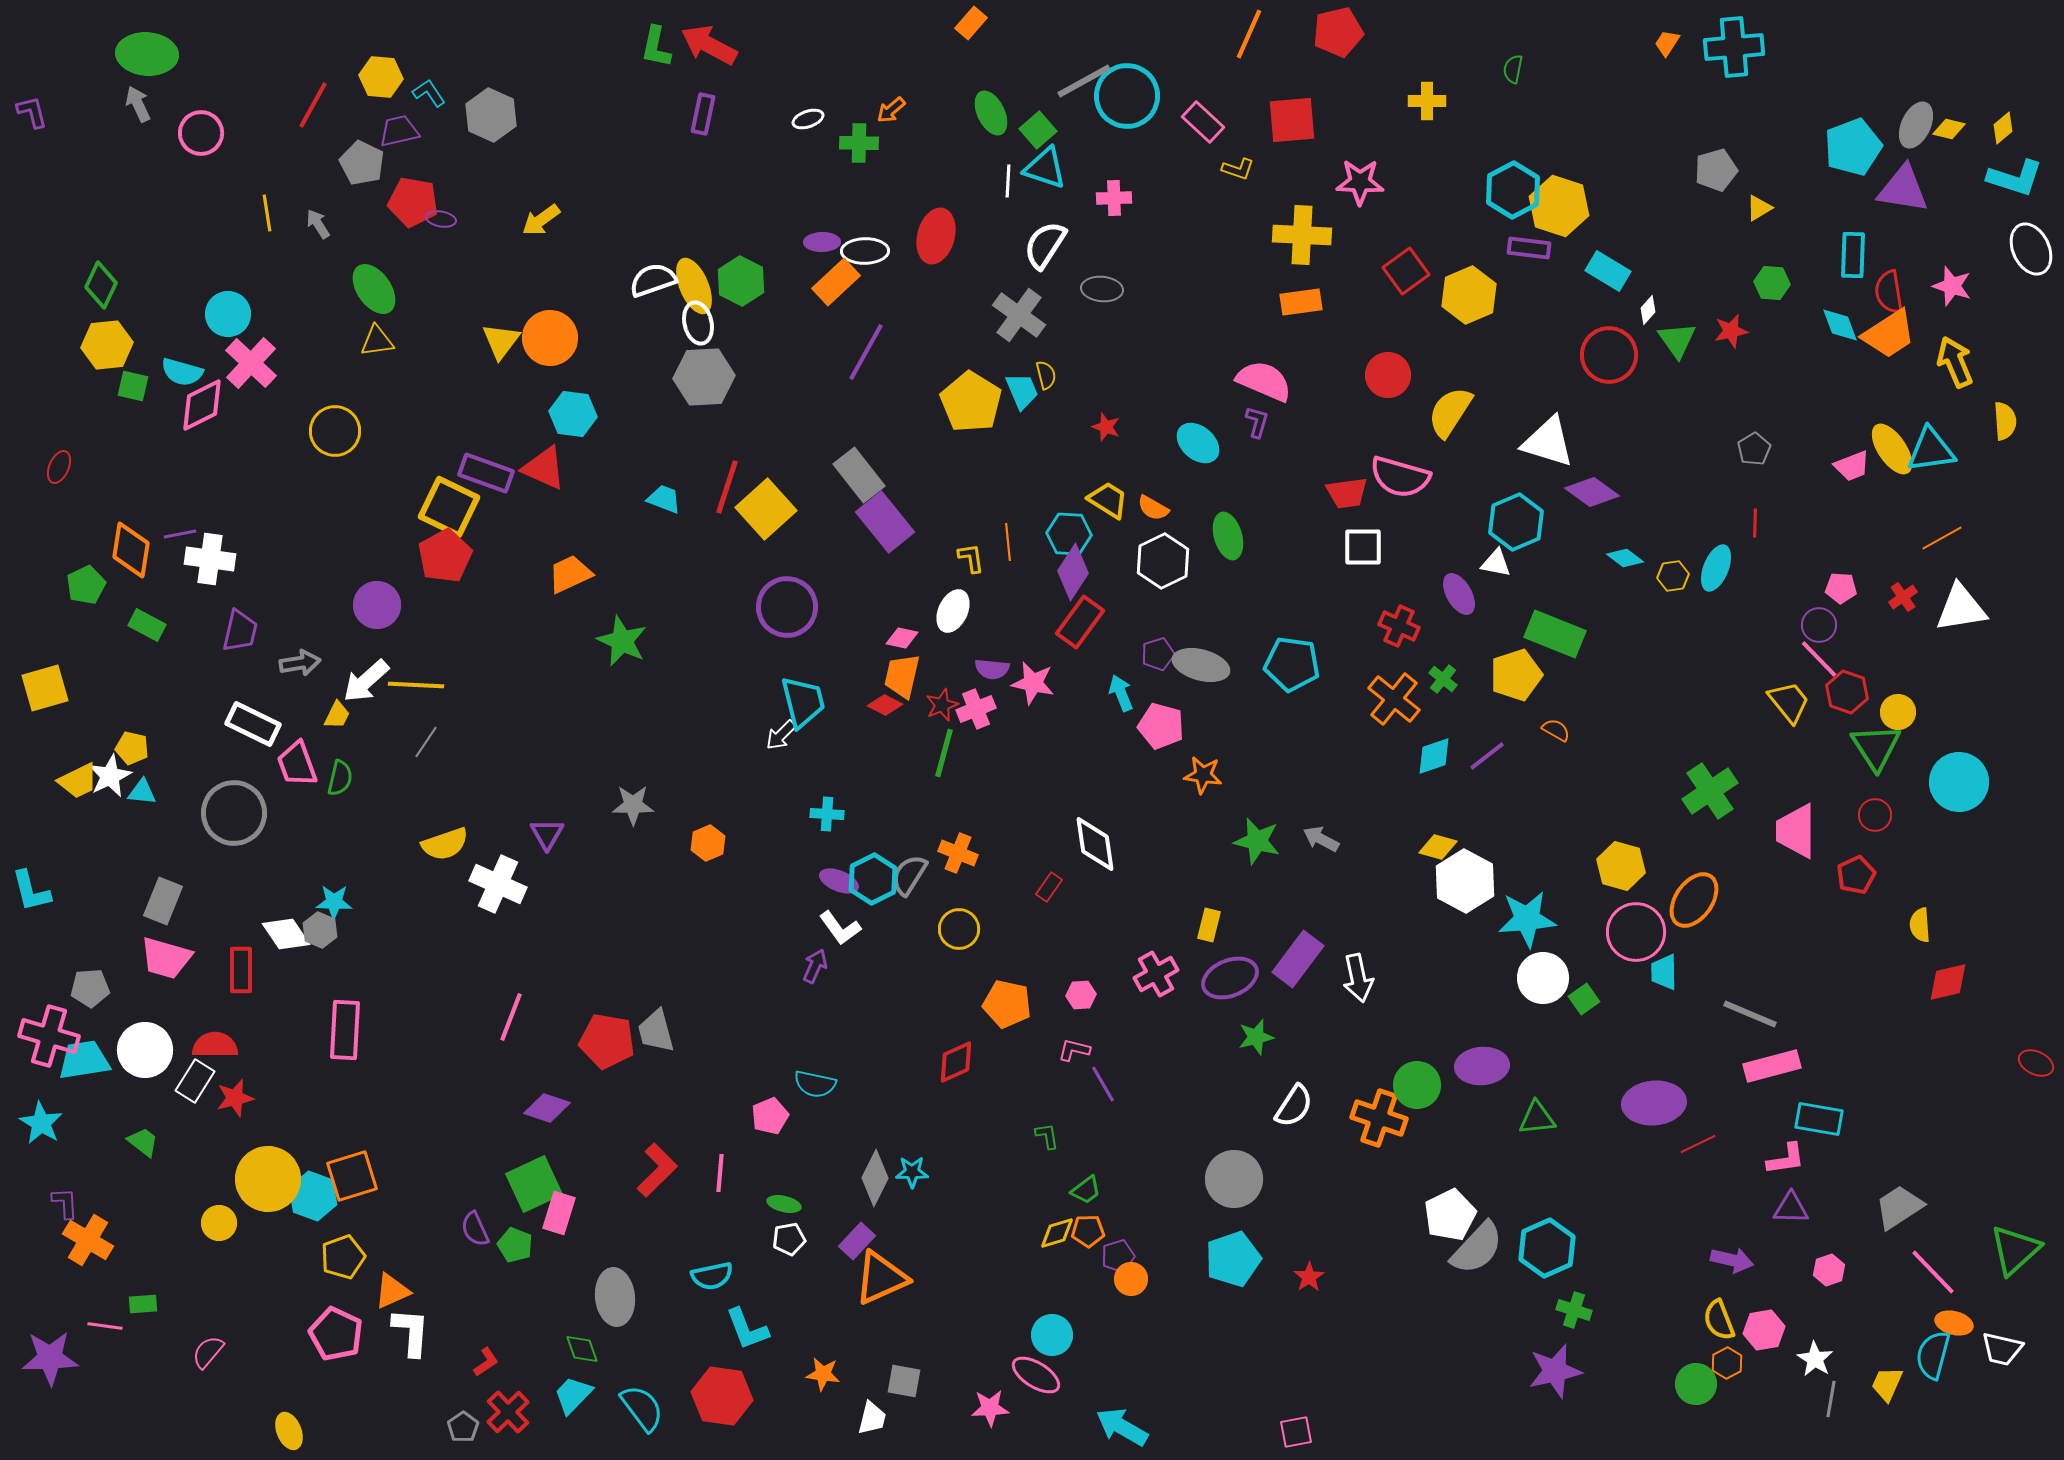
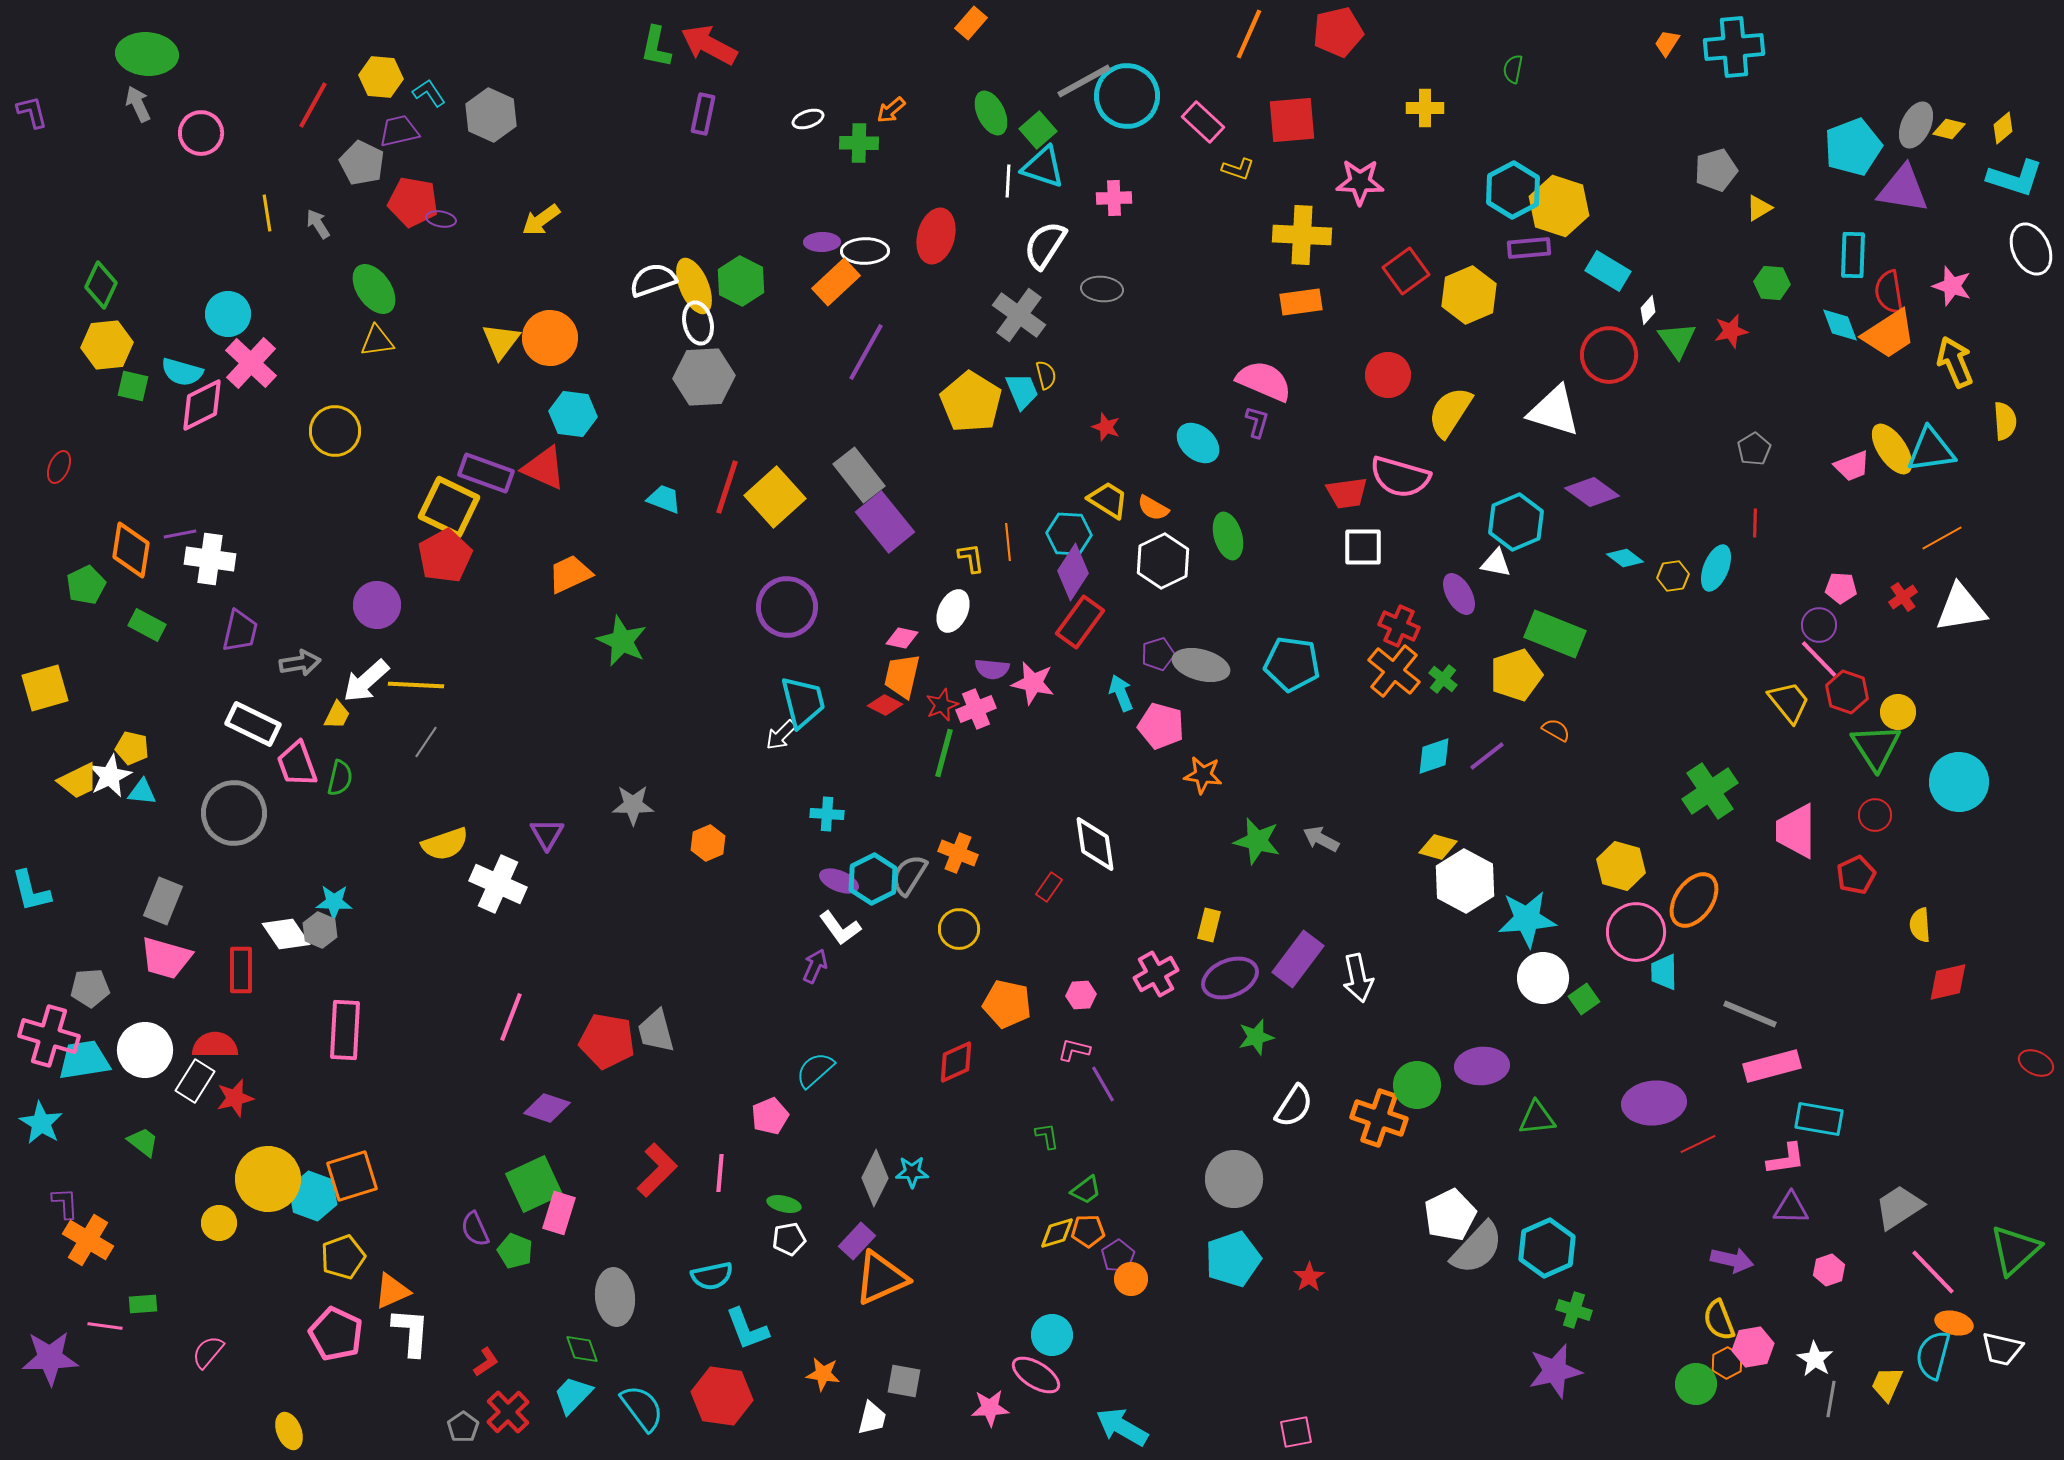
yellow cross at (1427, 101): moved 2 px left, 7 px down
cyan triangle at (1045, 168): moved 2 px left, 1 px up
purple rectangle at (1529, 248): rotated 12 degrees counterclockwise
white triangle at (1548, 442): moved 6 px right, 31 px up
yellow square at (766, 509): moved 9 px right, 12 px up
orange cross at (1394, 699): moved 28 px up
cyan semicircle at (815, 1084): moved 14 px up; rotated 126 degrees clockwise
green pentagon at (515, 1245): moved 6 px down
purple pentagon at (1118, 1256): rotated 16 degrees counterclockwise
pink hexagon at (1764, 1330): moved 11 px left, 17 px down
